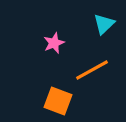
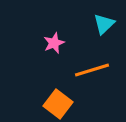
orange line: rotated 12 degrees clockwise
orange square: moved 3 px down; rotated 16 degrees clockwise
